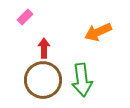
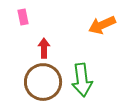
pink rectangle: moved 2 px left; rotated 56 degrees counterclockwise
orange arrow: moved 4 px right, 7 px up
brown circle: moved 2 px down
